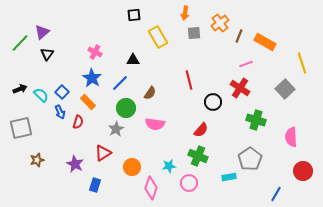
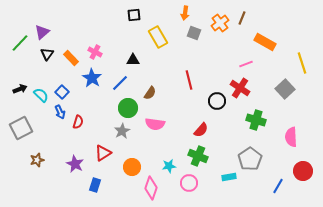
gray square at (194, 33): rotated 24 degrees clockwise
brown line at (239, 36): moved 3 px right, 18 px up
orange rectangle at (88, 102): moved 17 px left, 44 px up
black circle at (213, 102): moved 4 px right, 1 px up
green circle at (126, 108): moved 2 px right
gray square at (21, 128): rotated 15 degrees counterclockwise
gray star at (116, 129): moved 6 px right, 2 px down
blue line at (276, 194): moved 2 px right, 8 px up
